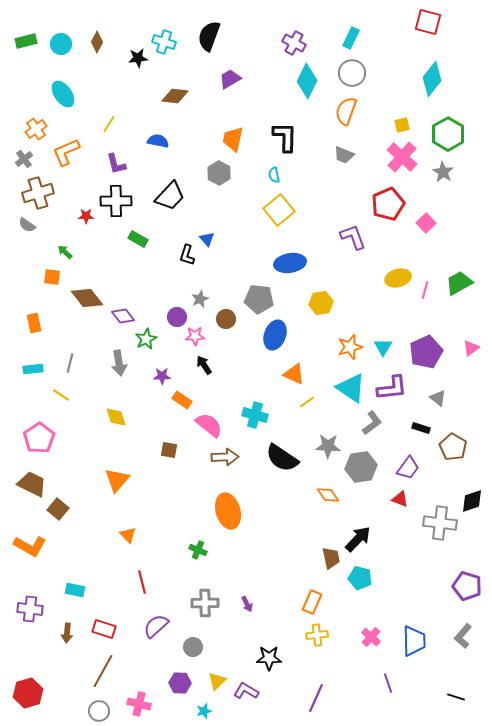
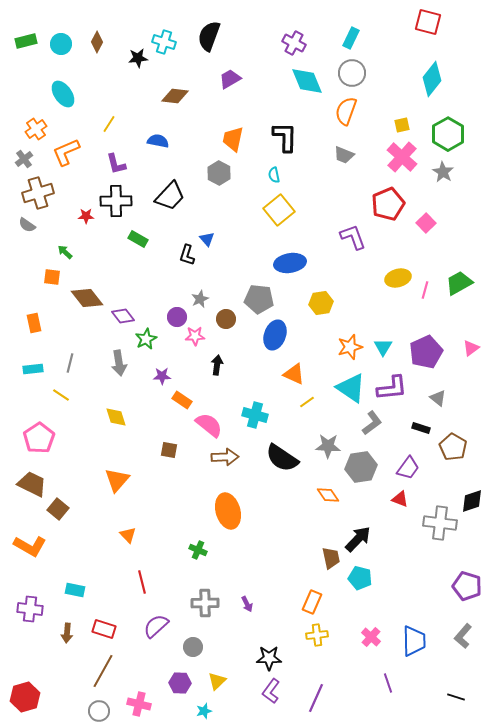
cyan diamond at (307, 81): rotated 48 degrees counterclockwise
black arrow at (204, 365): moved 13 px right; rotated 42 degrees clockwise
purple L-shape at (246, 691): moved 25 px right; rotated 85 degrees counterclockwise
red hexagon at (28, 693): moved 3 px left, 4 px down
